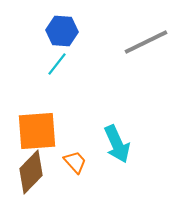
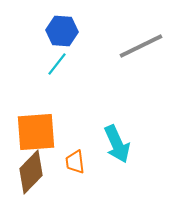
gray line: moved 5 px left, 4 px down
orange square: moved 1 px left, 1 px down
orange trapezoid: rotated 145 degrees counterclockwise
